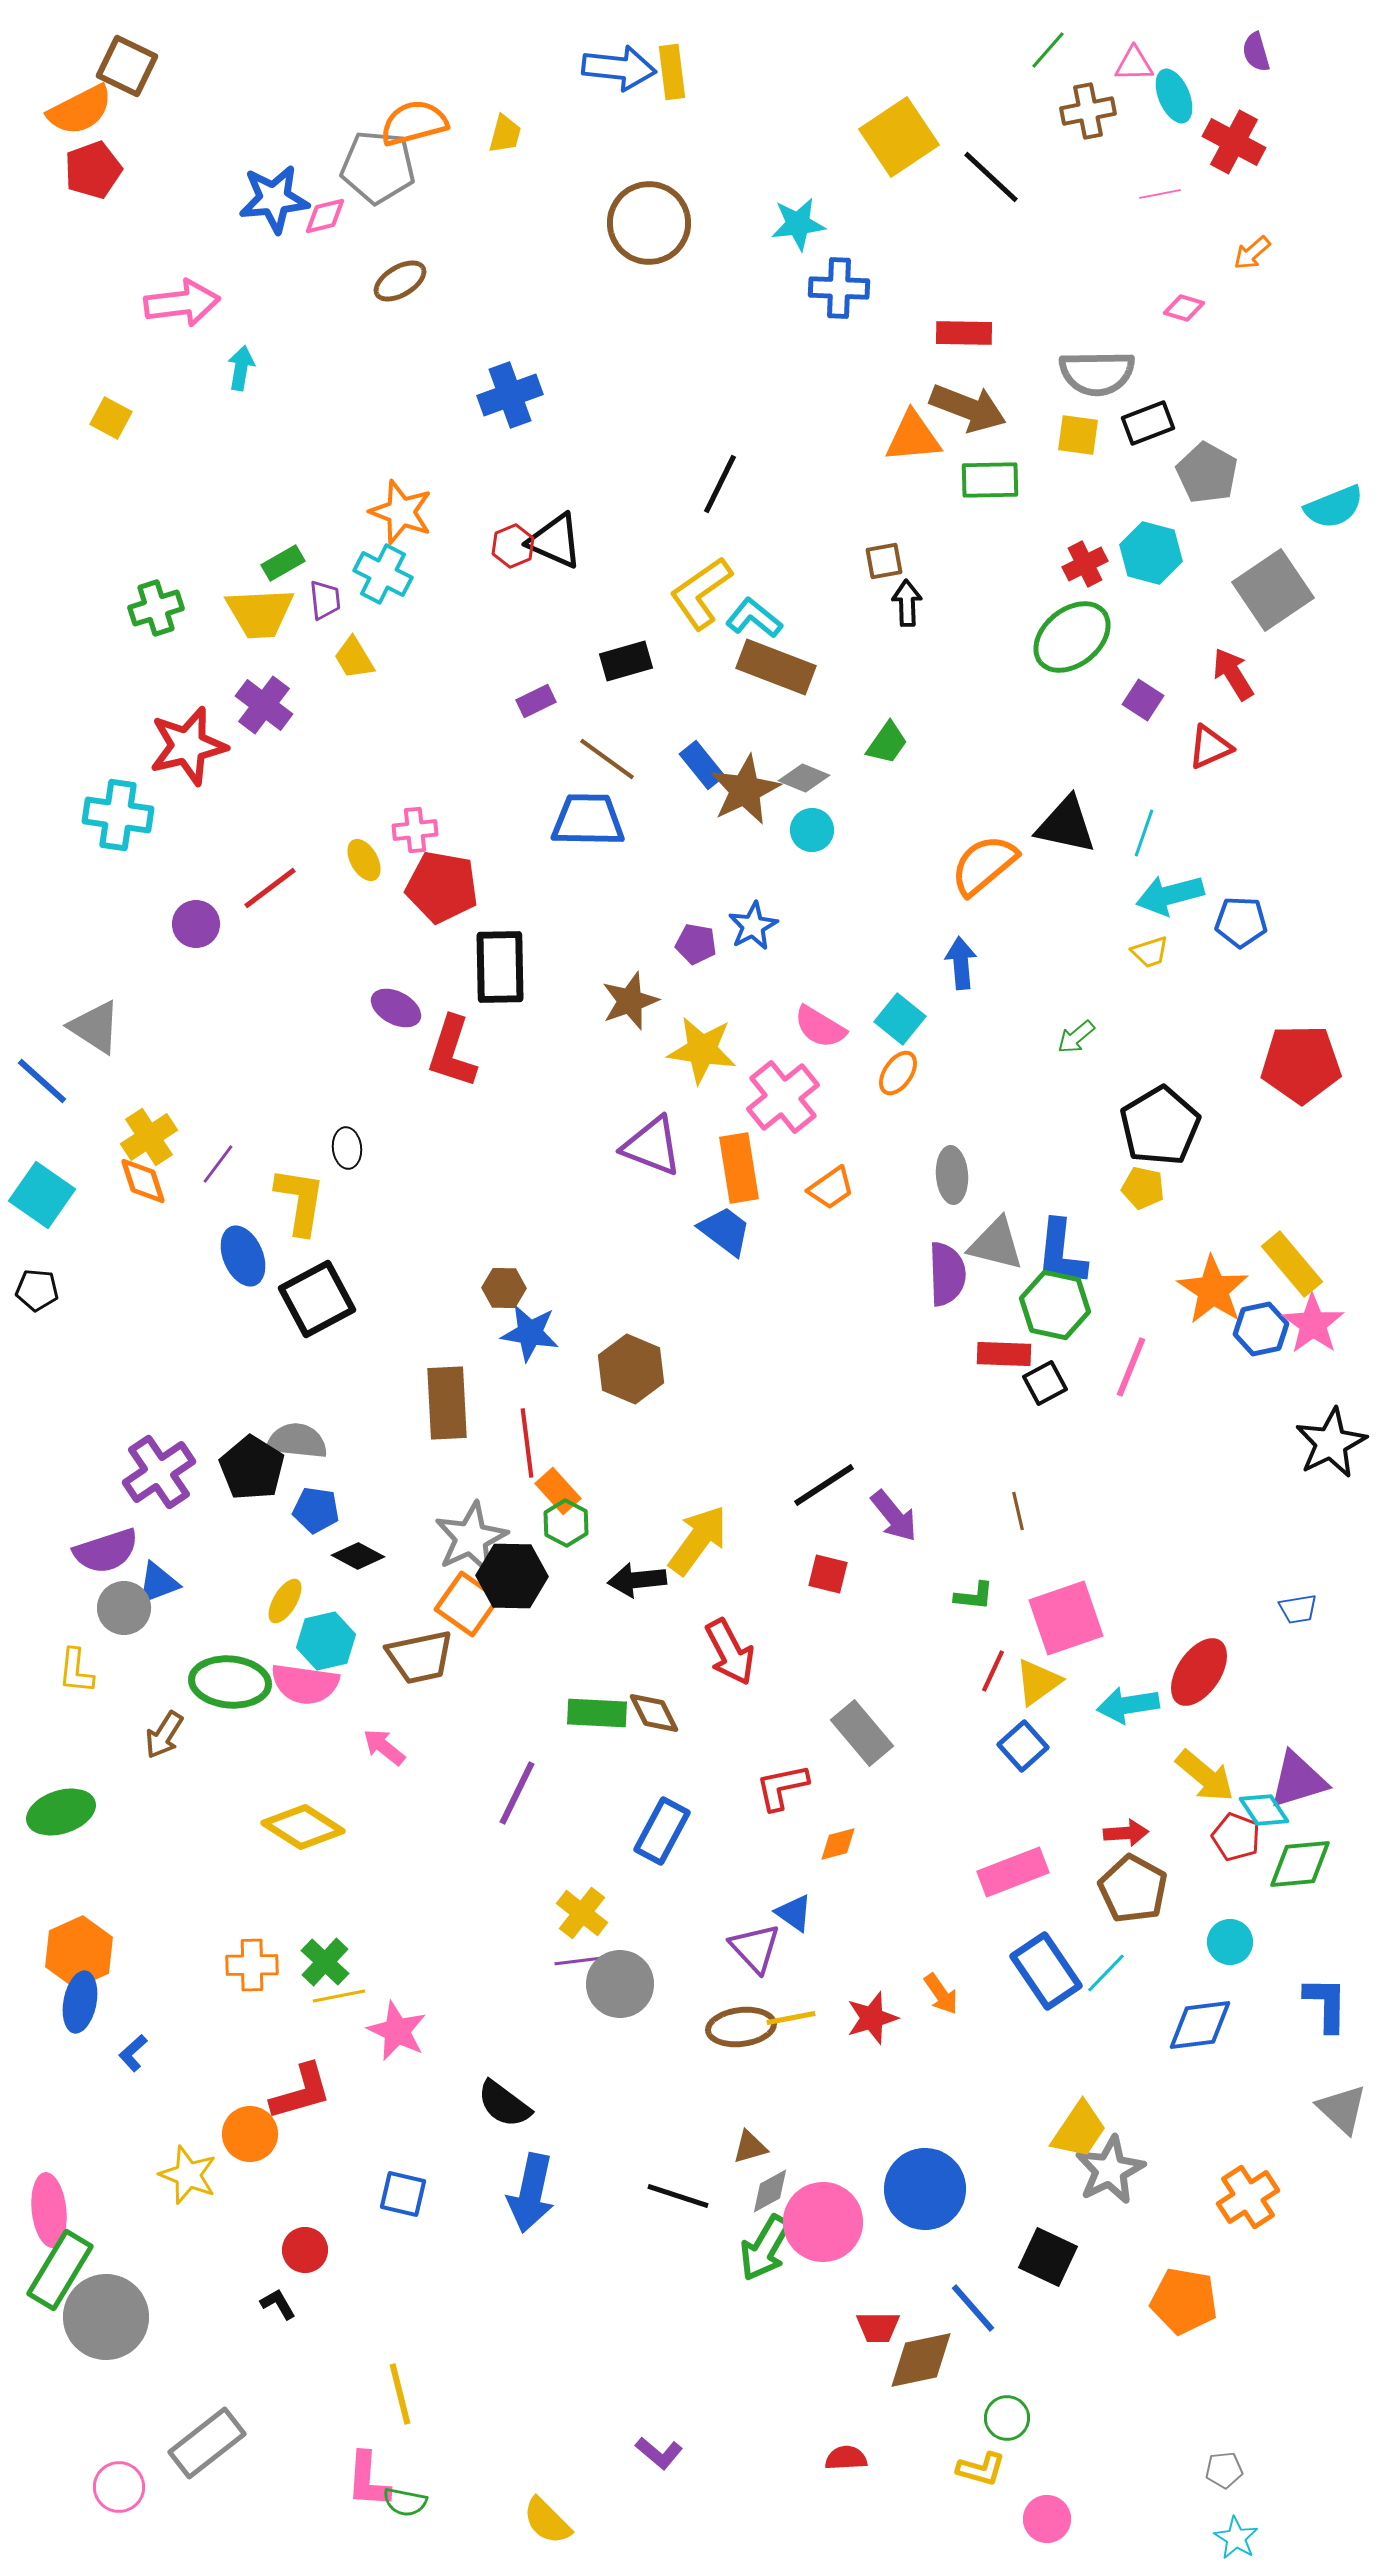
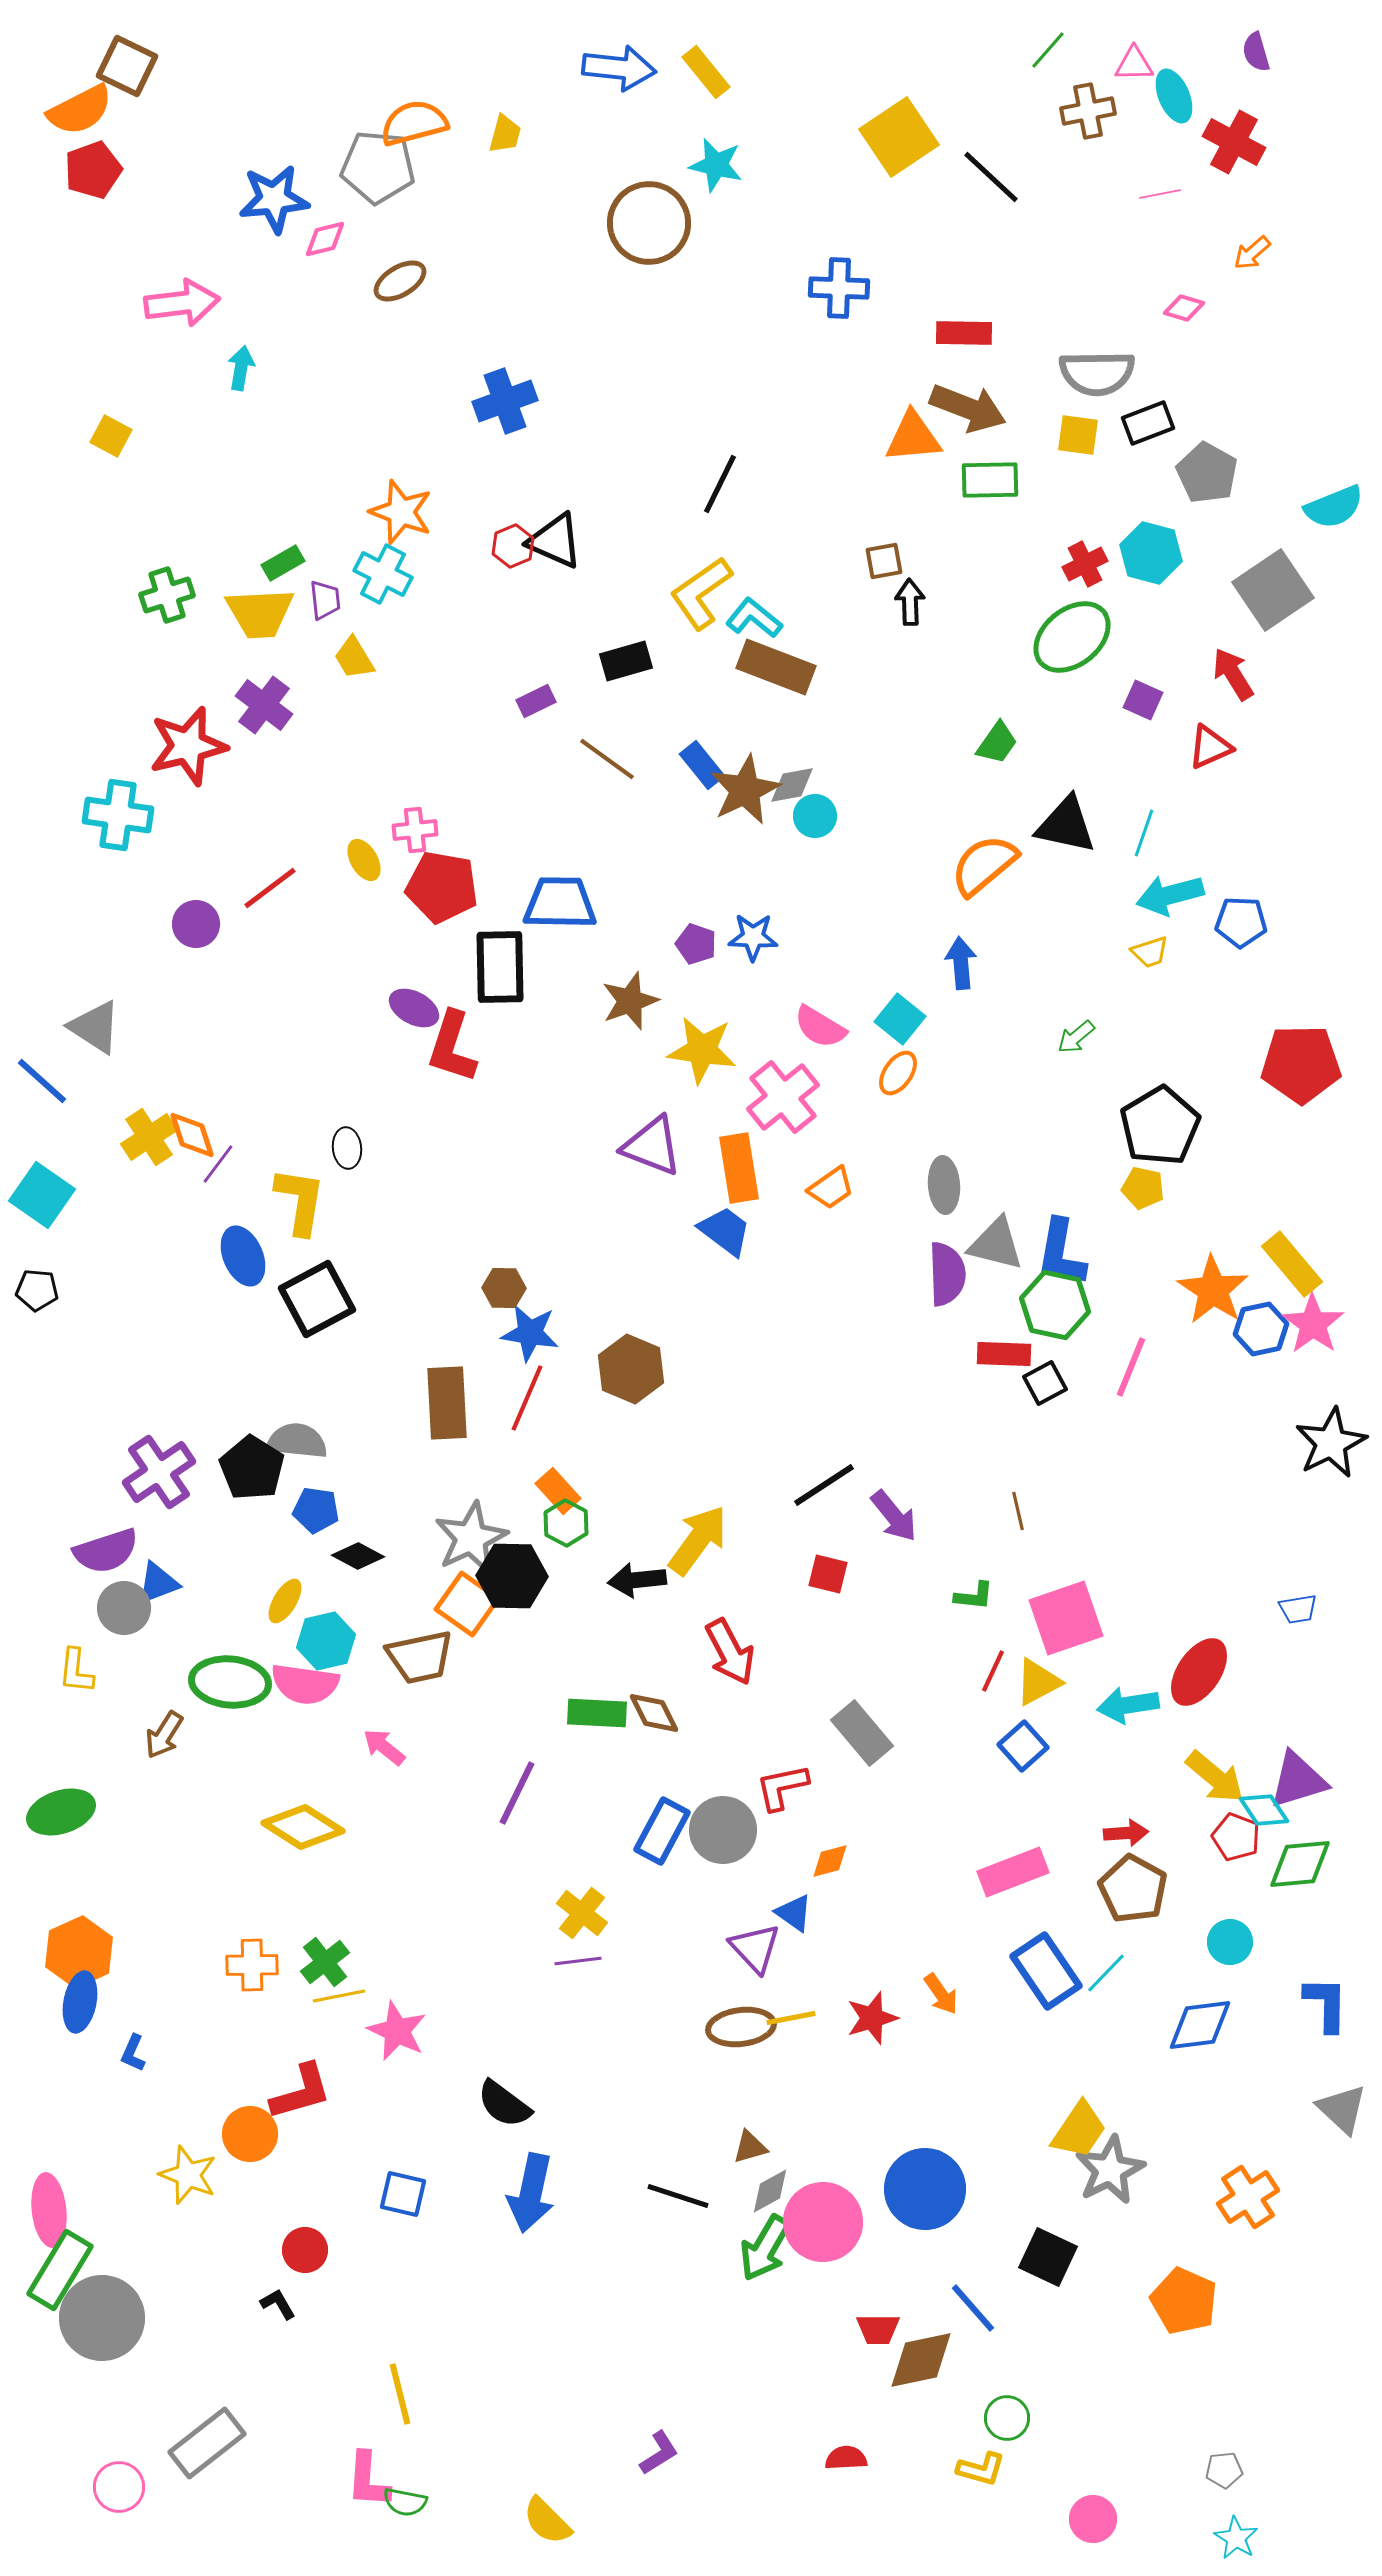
yellow rectangle at (672, 72): moved 34 px right; rotated 32 degrees counterclockwise
pink diamond at (325, 216): moved 23 px down
cyan star at (798, 224): moved 82 px left, 59 px up; rotated 20 degrees clockwise
blue cross at (510, 395): moved 5 px left, 6 px down
yellow square at (111, 418): moved 18 px down
black arrow at (907, 603): moved 3 px right, 1 px up
green cross at (156, 608): moved 11 px right, 13 px up
purple square at (1143, 700): rotated 9 degrees counterclockwise
green trapezoid at (887, 743): moved 110 px right
gray diamond at (804, 778): moved 12 px left, 7 px down; rotated 33 degrees counterclockwise
blue trapezoid at (588, 820): moved 28 px left, 83 px down
cyan circle at (812, 830): moved 3 px right, 14 px up
blue star at (753, 926): moved 11 px down; rotated 30 degrees clockwise
purple pentagon at (696, 944): rotated 9 degrees clockwise
purple ellipse at (396, 1008): moved 18 px right
red L-shape at (452, 1052): moved 5 px up
gray ellipse at (952, 1175): moved 8 px left, 10 px down
orange diamond at (143, 1181): moved 49 px right, 46 px up
blue L-shape at (1061, 1253): rotated 4 degrees clockwise
red line at (527, 1443): moved 45 px up; rotated 30 degrees clockwise
yellow triangle at (1038, 1682): rotated 8 degrees clockwise
yellow arrow at (1205, 1776): moved 10 px right, 1 px down
orange diamond at (838, 1844): moved 8 px left, 17 px down
green cross at (325, 1962): rotated 9 degrees clockwise
gray circle at (620, 1984): moved 103 px right, 154 px up
blue L-shape at (133, 2053): rotated 24 degrees counterclockwise
orange pentagon at (1184, 2301): rotated 14 degrees clockwise
gray circle at (106, 2317): moved 4 px left, 1 px down
red trapezoid at (878, 2327): moved 2 px down
purple L-shape at (659, 2453): rotated 72 degrees counterclockwise
pink circle at (1047, 2519): moved 46 px right
